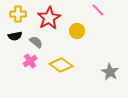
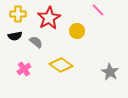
pink cross: moved 6 px left, 8 px down
